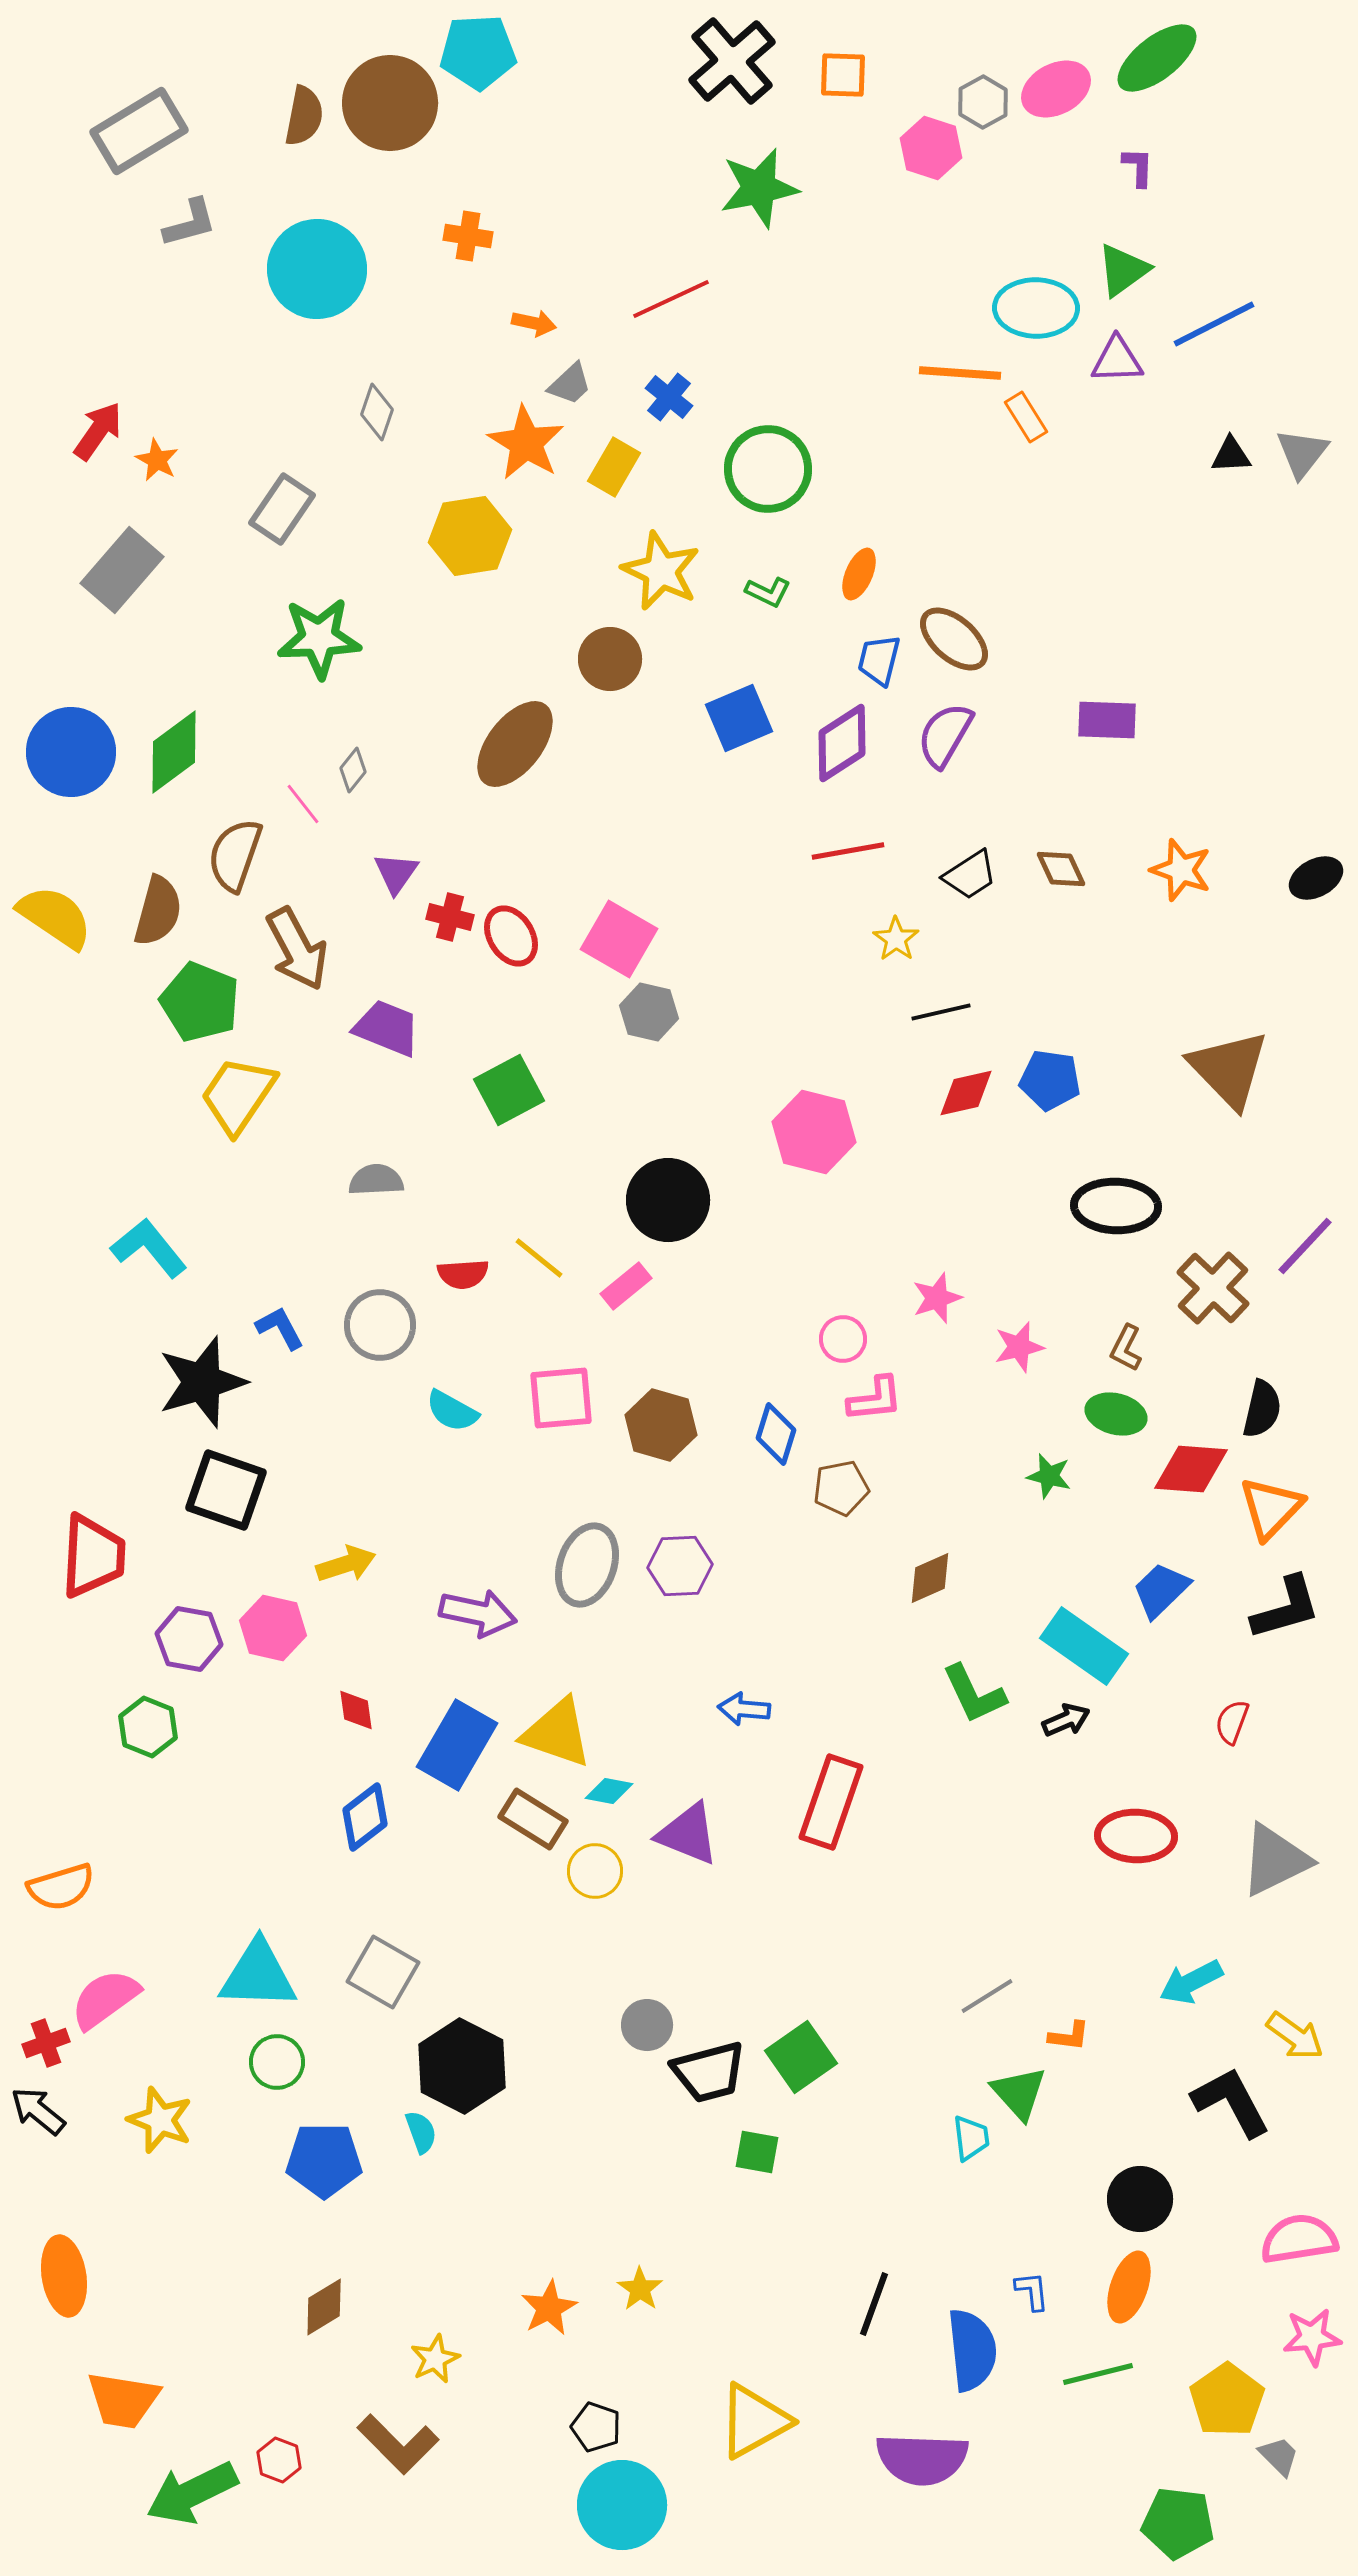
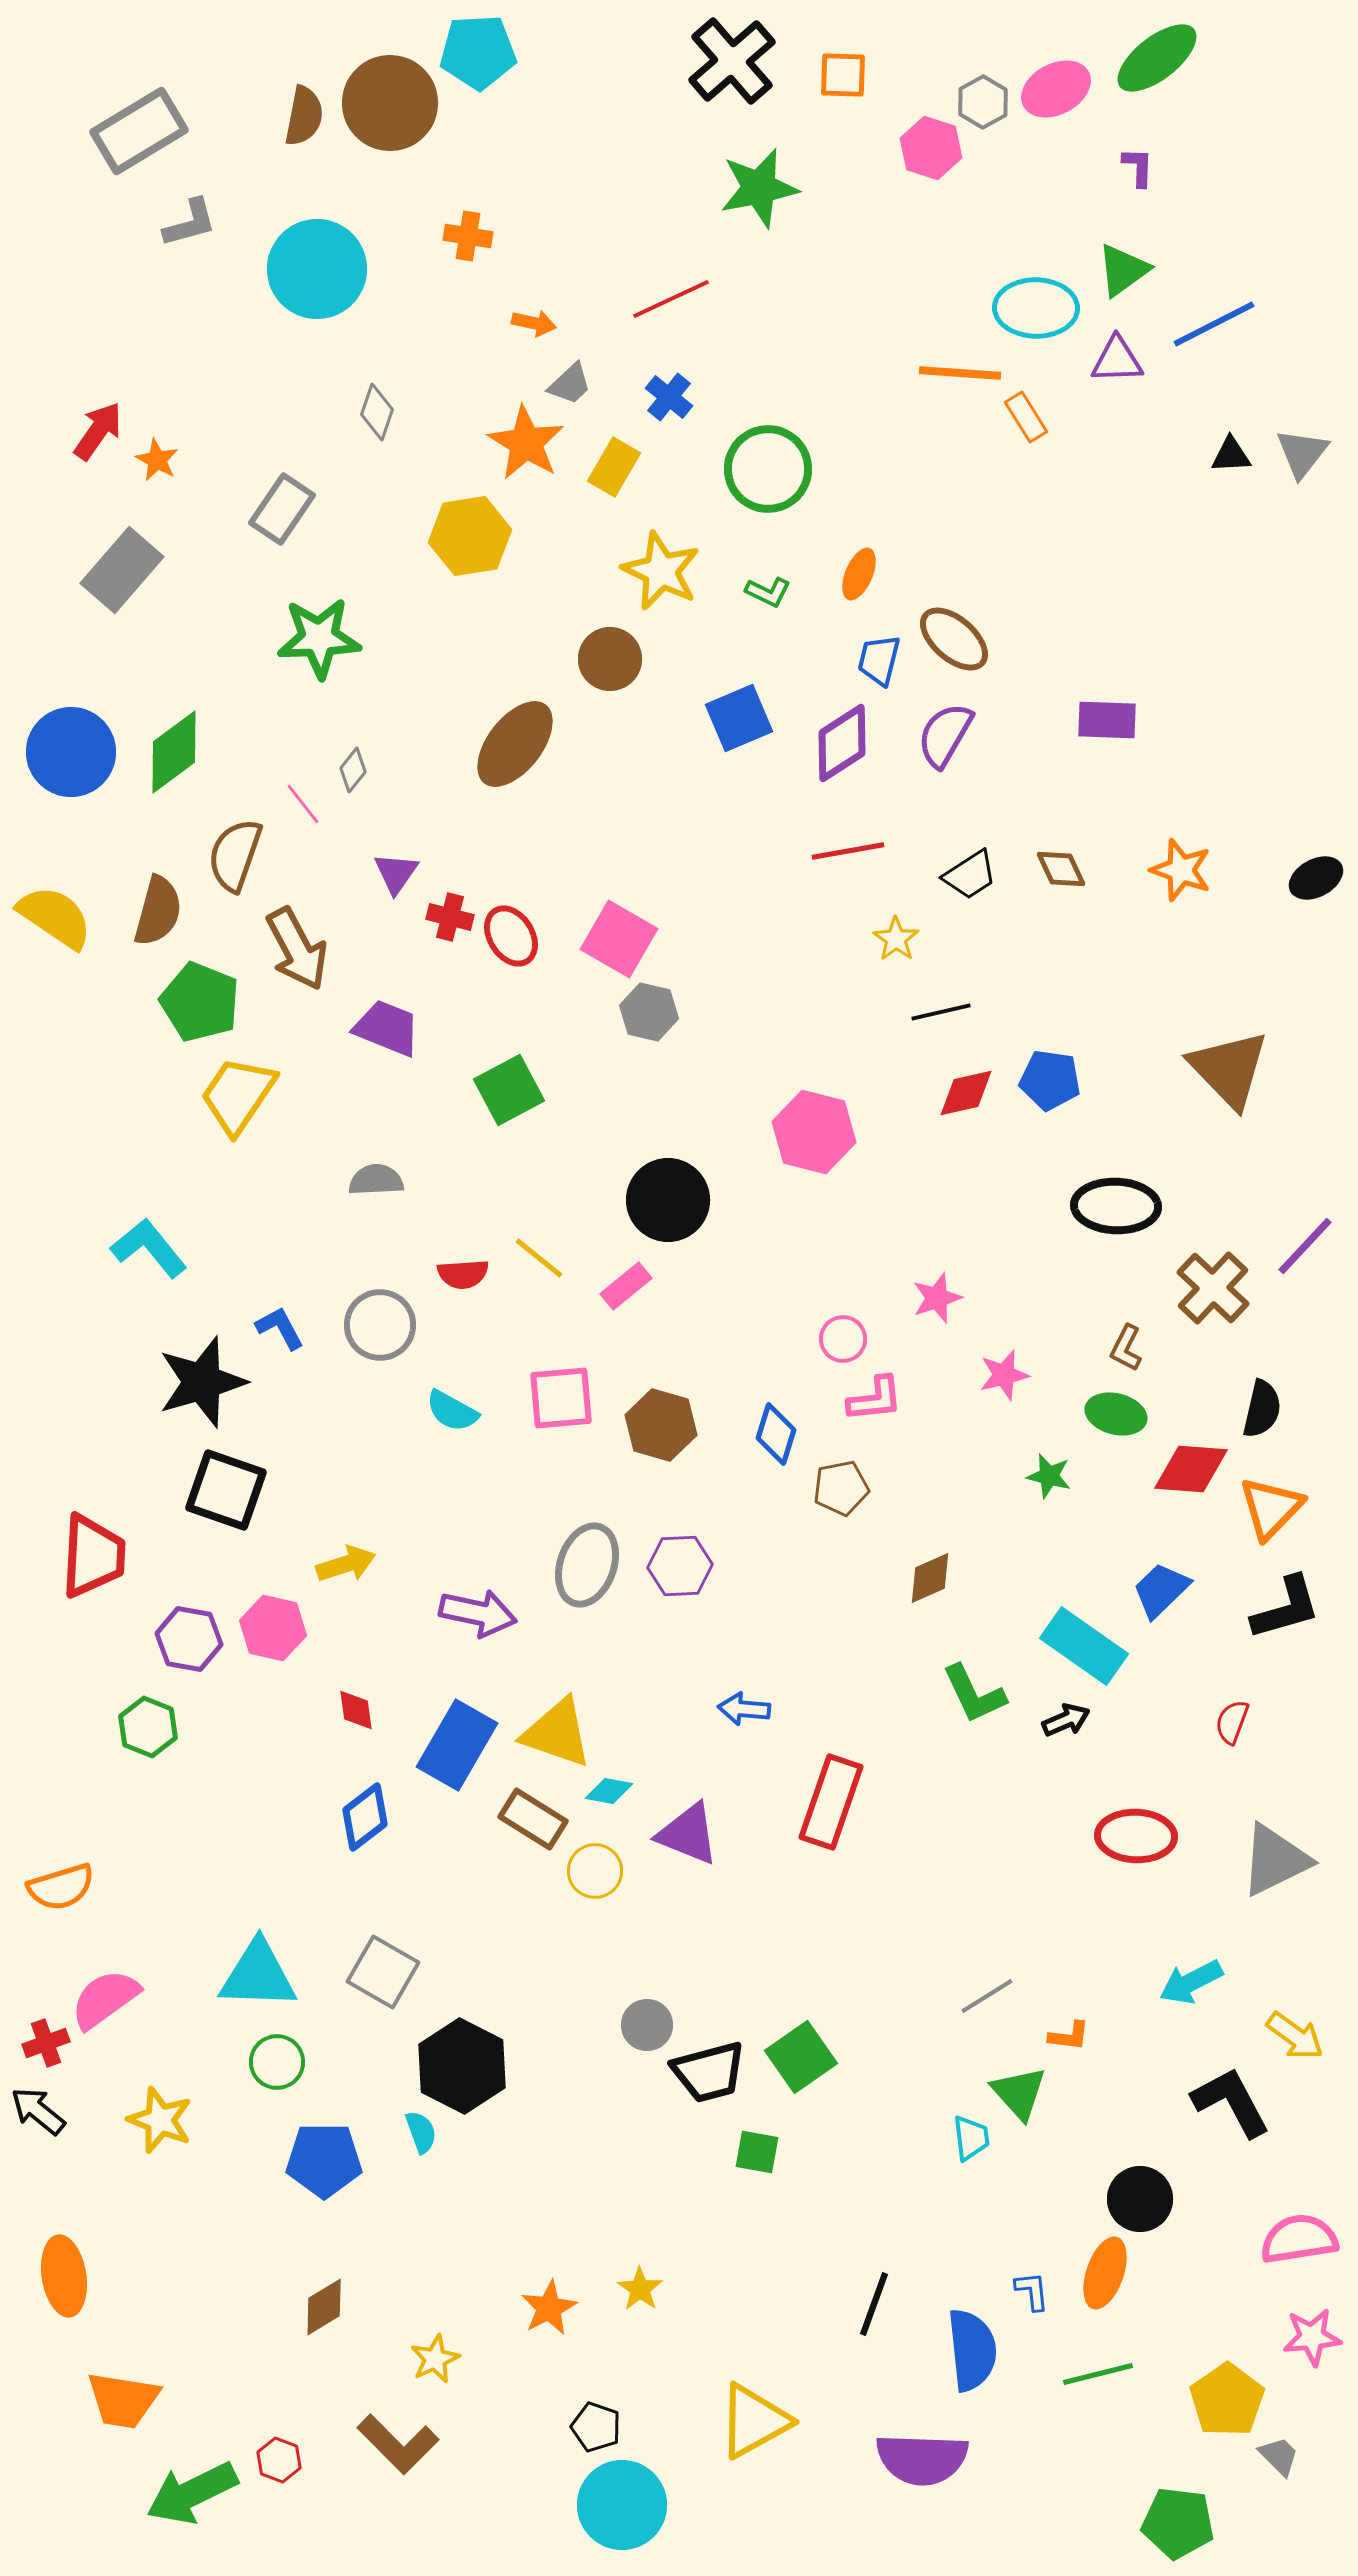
pink star at (1019, 1347): moved 15 px left, 28 px down
orange ellipse at (1129, 2287): moved 24 px left, 14 px up
